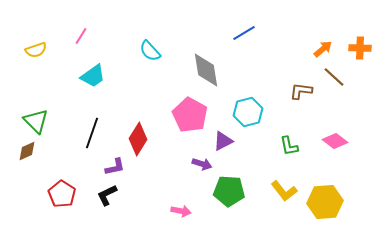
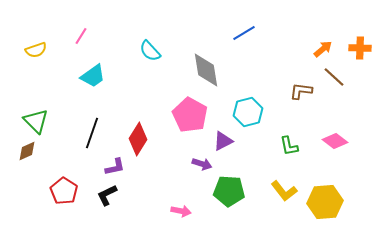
red pentagon: moved 2 px right, 3 px up
